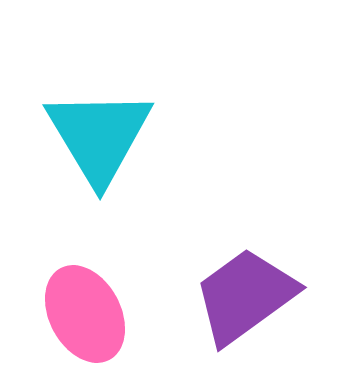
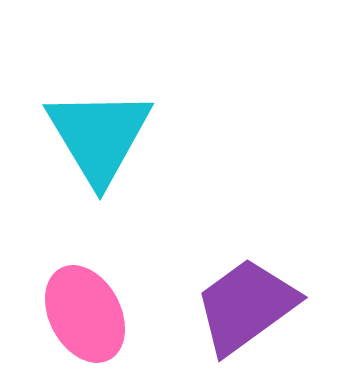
purple trapezoid: moved 1 px right, 10 px down
